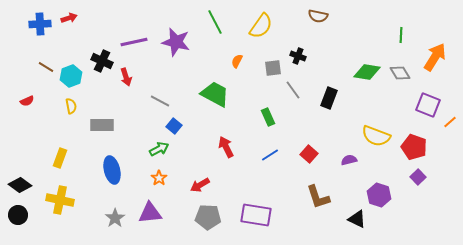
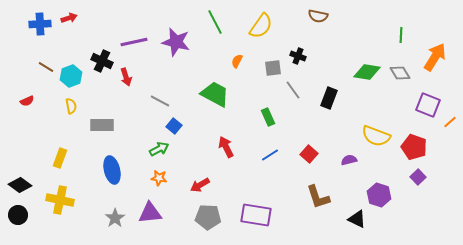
orange star at (159, 178): rotated 28 degrees counterclockwise
